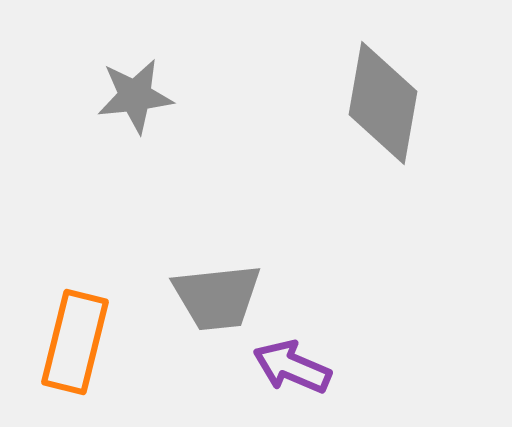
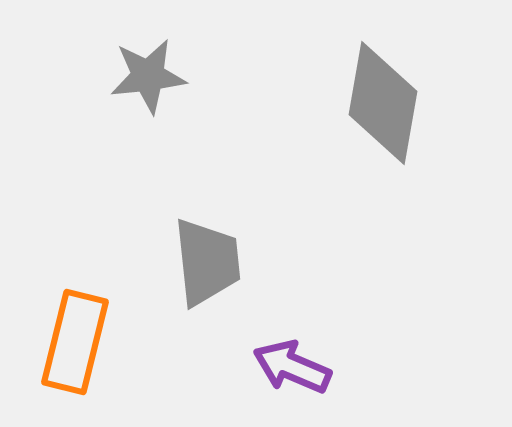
gray star: moved 13 px right, 20 px up
gray trapezoid: moved 10 px left, 35 px up; rotated 90 degrees counterclockwise
